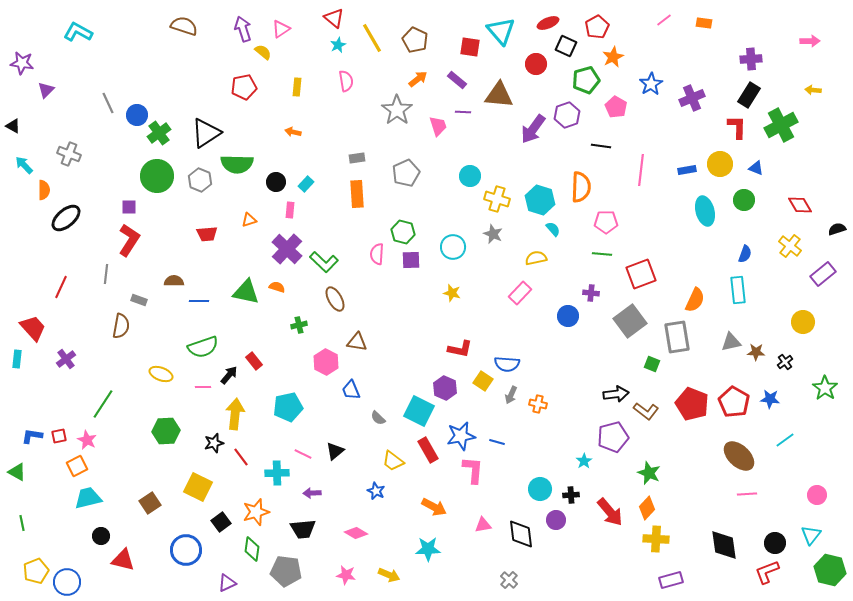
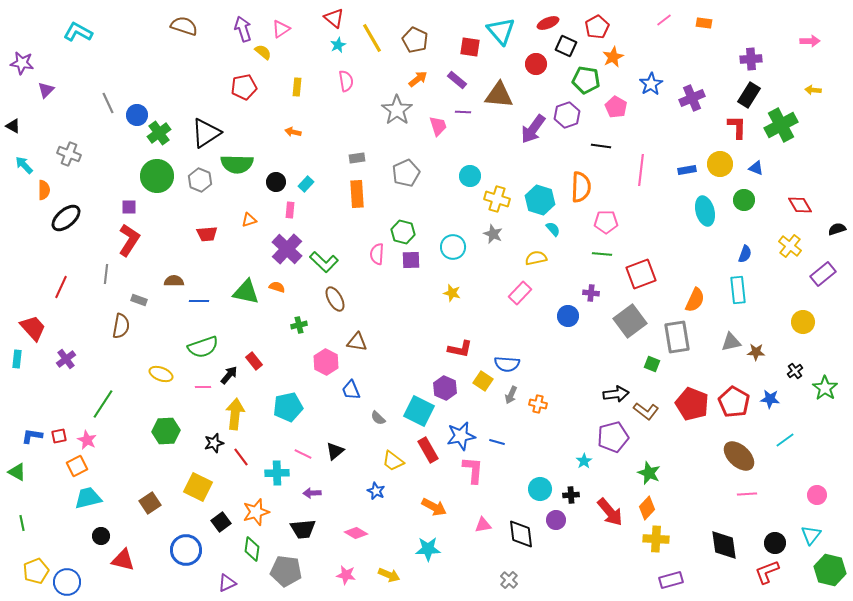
green pentagon at (586, 80): rotated 24 degrees clockwise
black cross at (785, 362): moved 10 px right, 9 px down
